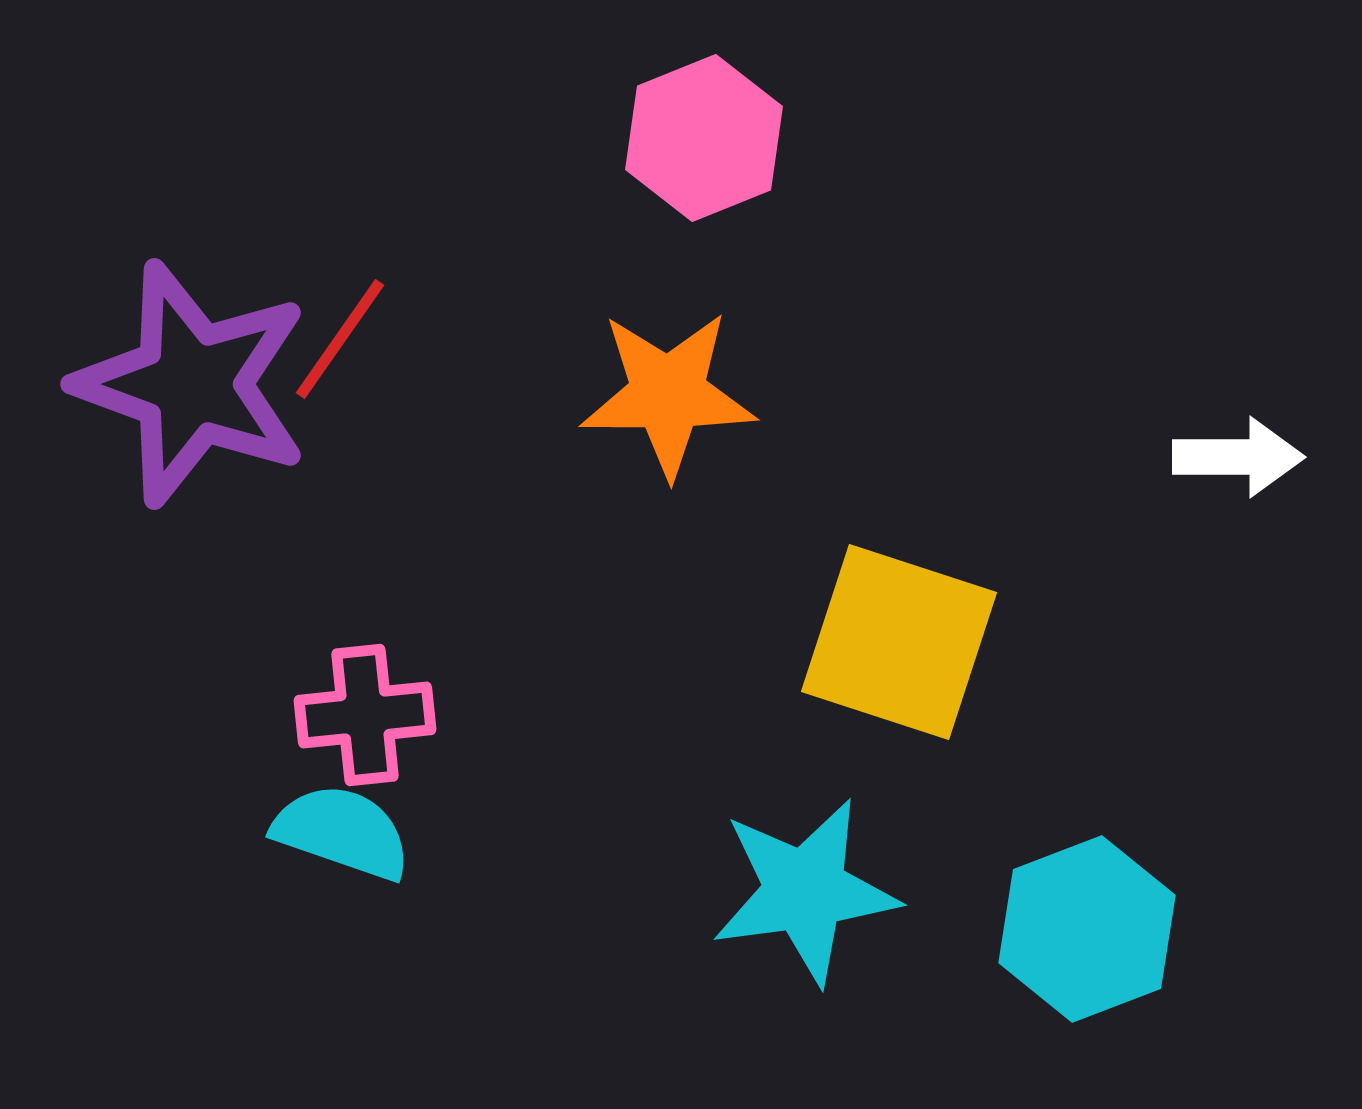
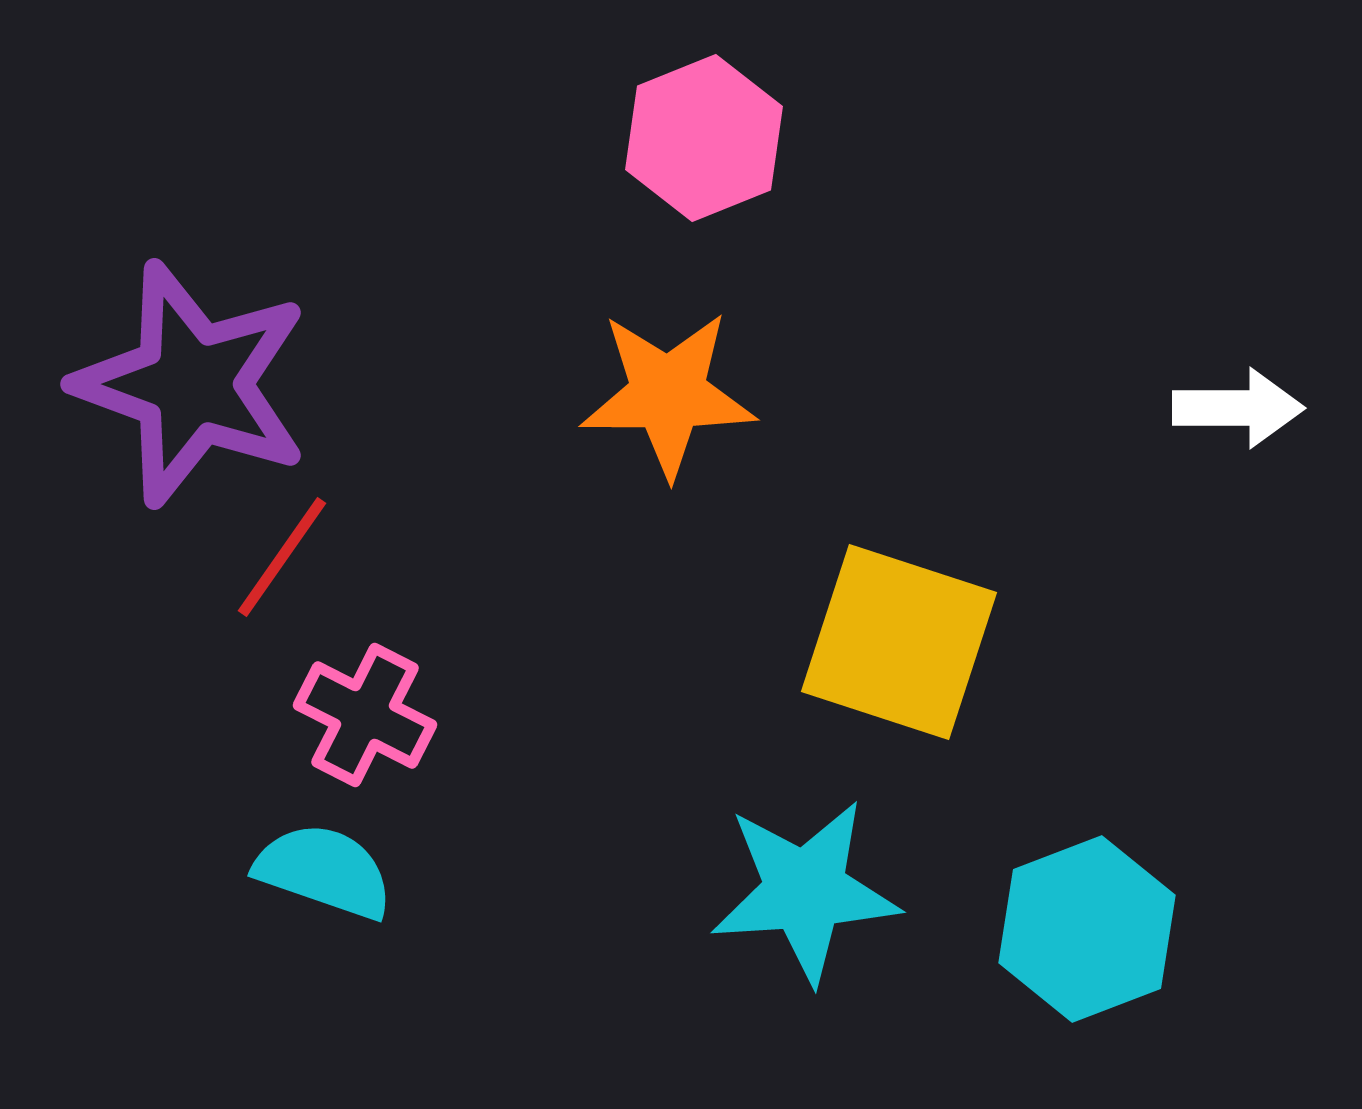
red line: moved 58 px left, 218 px down
white arrow: moved 49 px up
pink cross: rotated 33 degrees clockwise
cyan semicircle: moved 18 px left, 39 px down
cyan star: rotated 4 degrees clockwise
